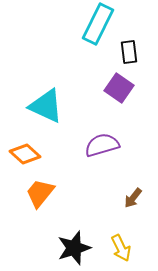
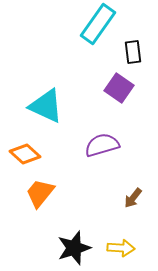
cyan rectangle: rotated 9 degrees clockwise
black rectangle: moved 4 px right
yellow arrow: rotated 60 degrees counterclockwise
